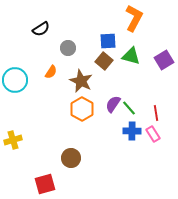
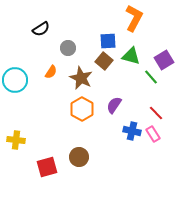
brown star: moved 3 px up
purple semicircle: moved 1 px right, 1 px down
green line: moved 22 px right, 31 px up
red line: rotated 35 degrees counterclockwise
blue cross: rotated 12 degrees clockwise
yellow cross: moved 3 px right; rotated 24 degrees clockwise
brown circle: moved 8 px right, 1 px up
red square: moved 2 px right, 17 px up
